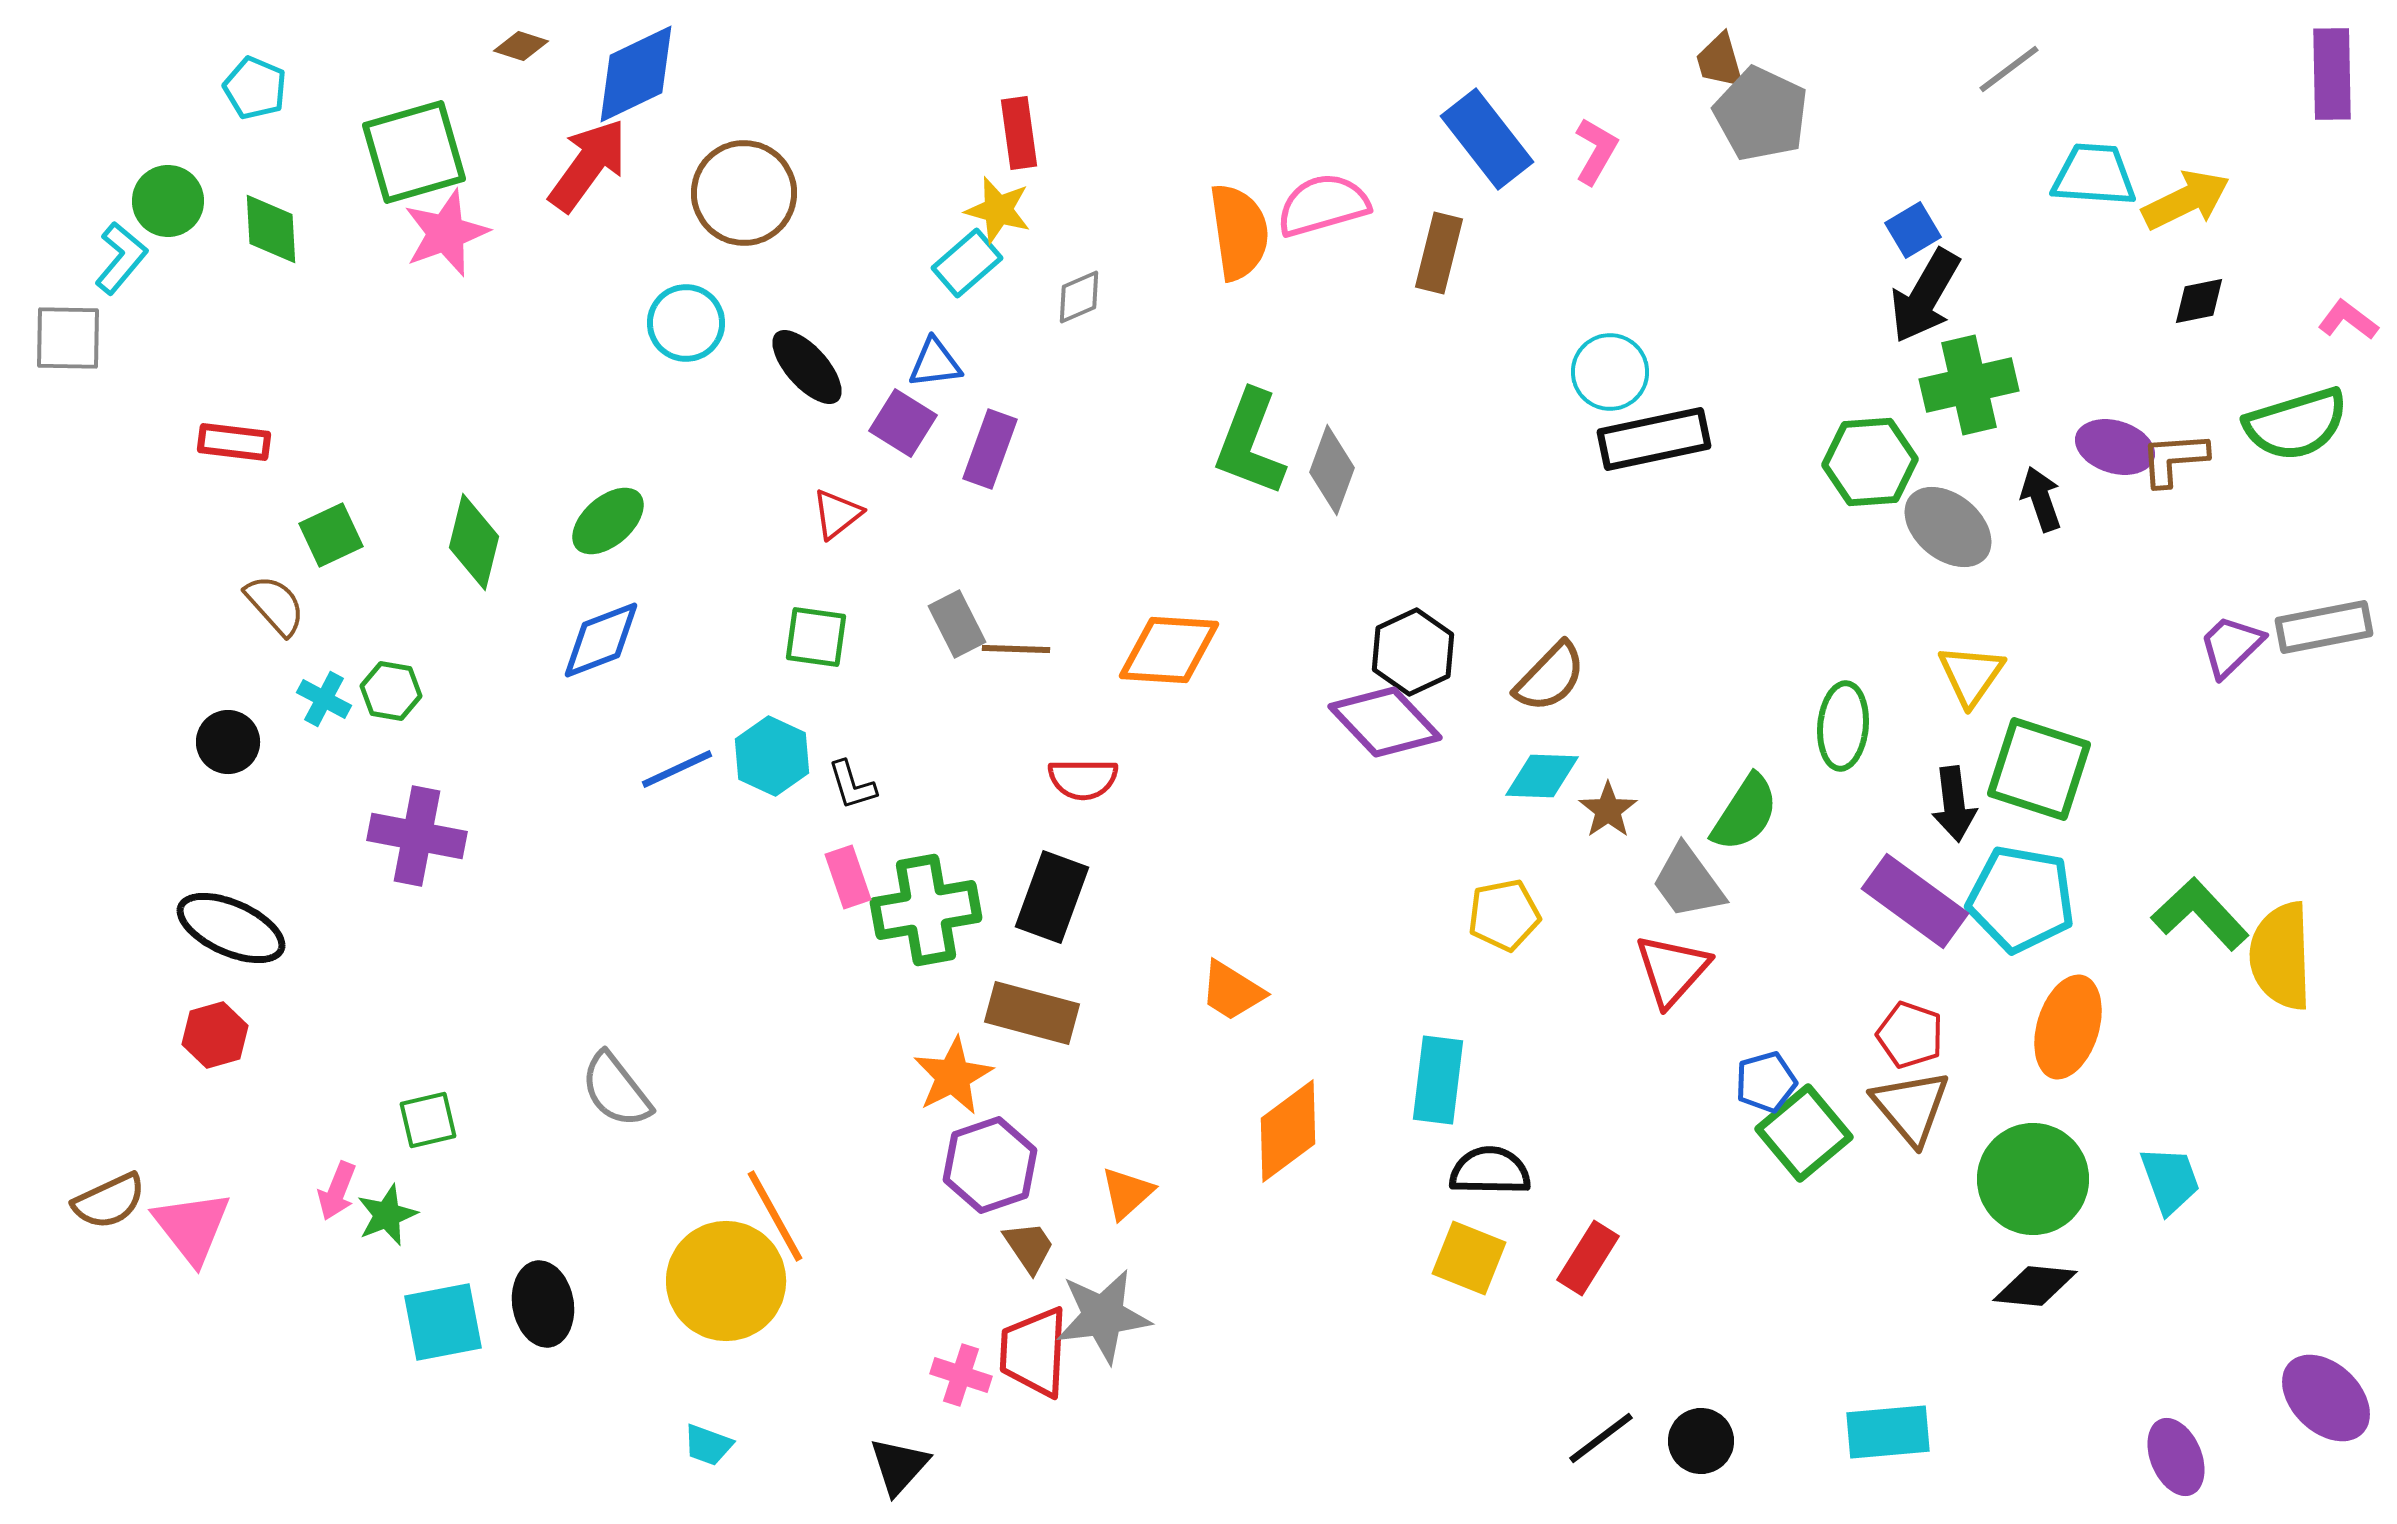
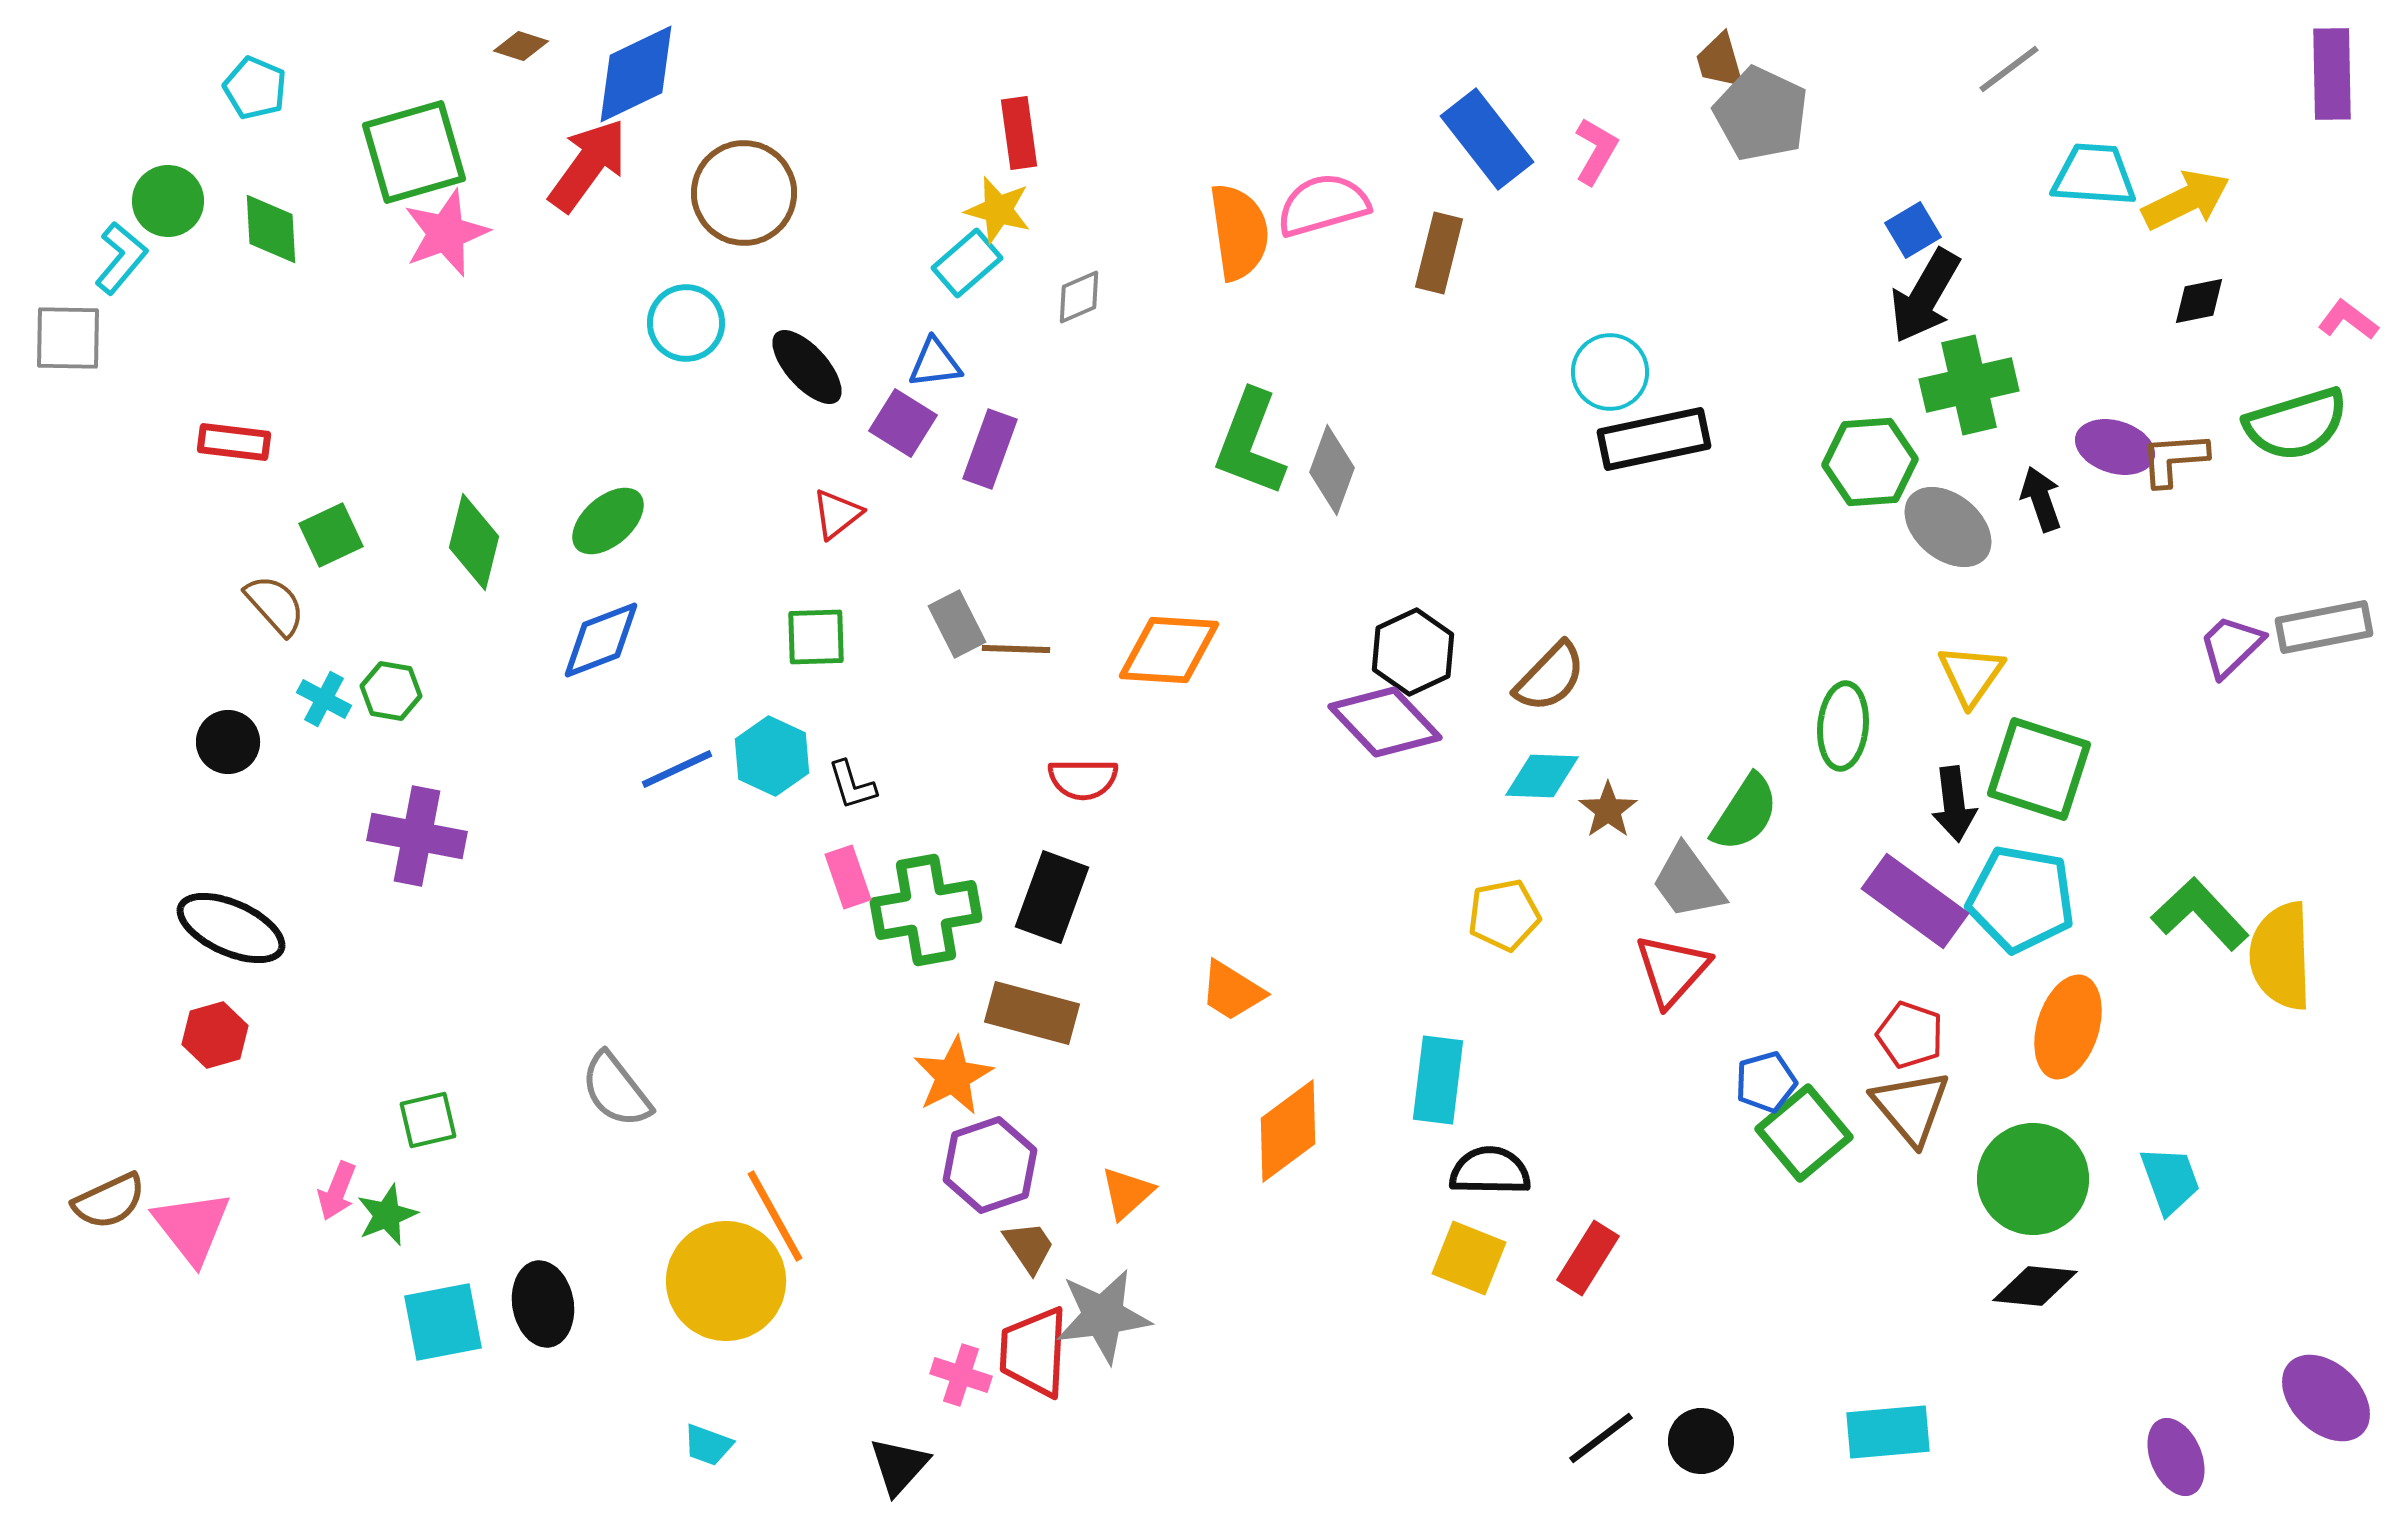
green square at (816, 637): rotated 10 degrees counterclockwise
